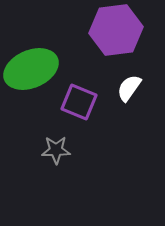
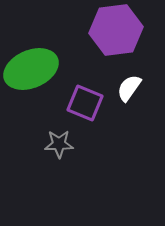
purple square: moved 6 px right, 1 px down
gray star: moved 3 px right, 6 px up
